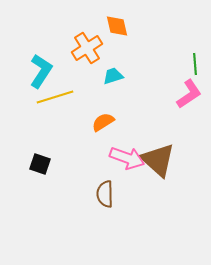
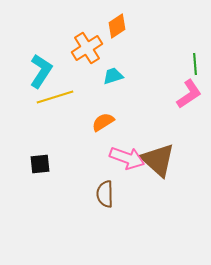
orange diamond: rotated 70 degrees clockwise
black square: rotated 25 degrees counterclockwise
